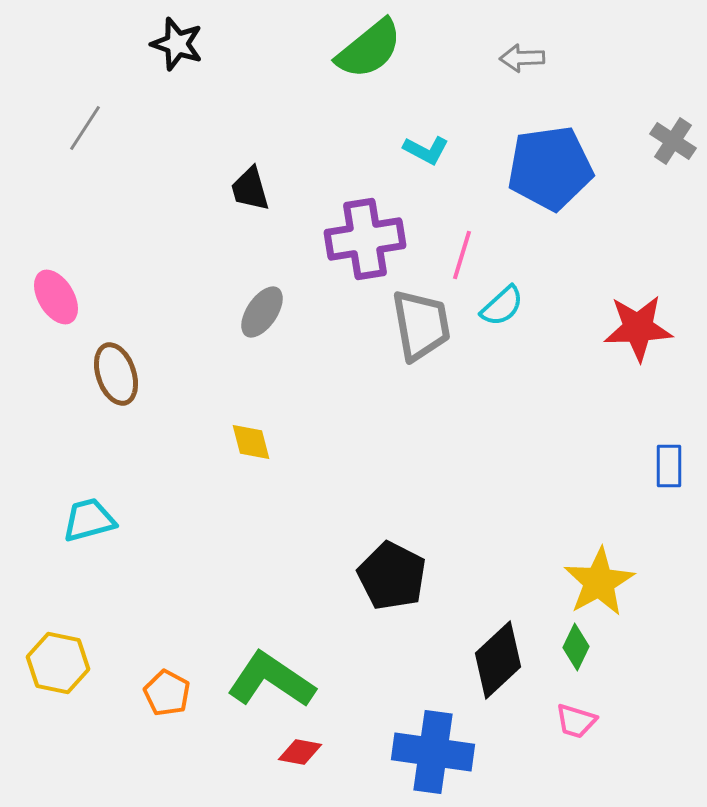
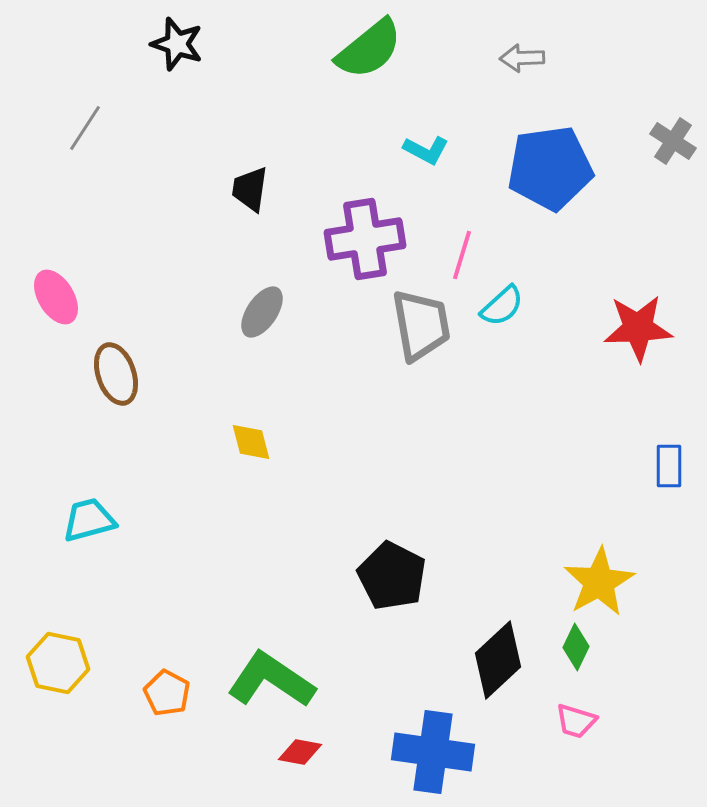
black trapezoid: rotated 24 degrees clockwise
